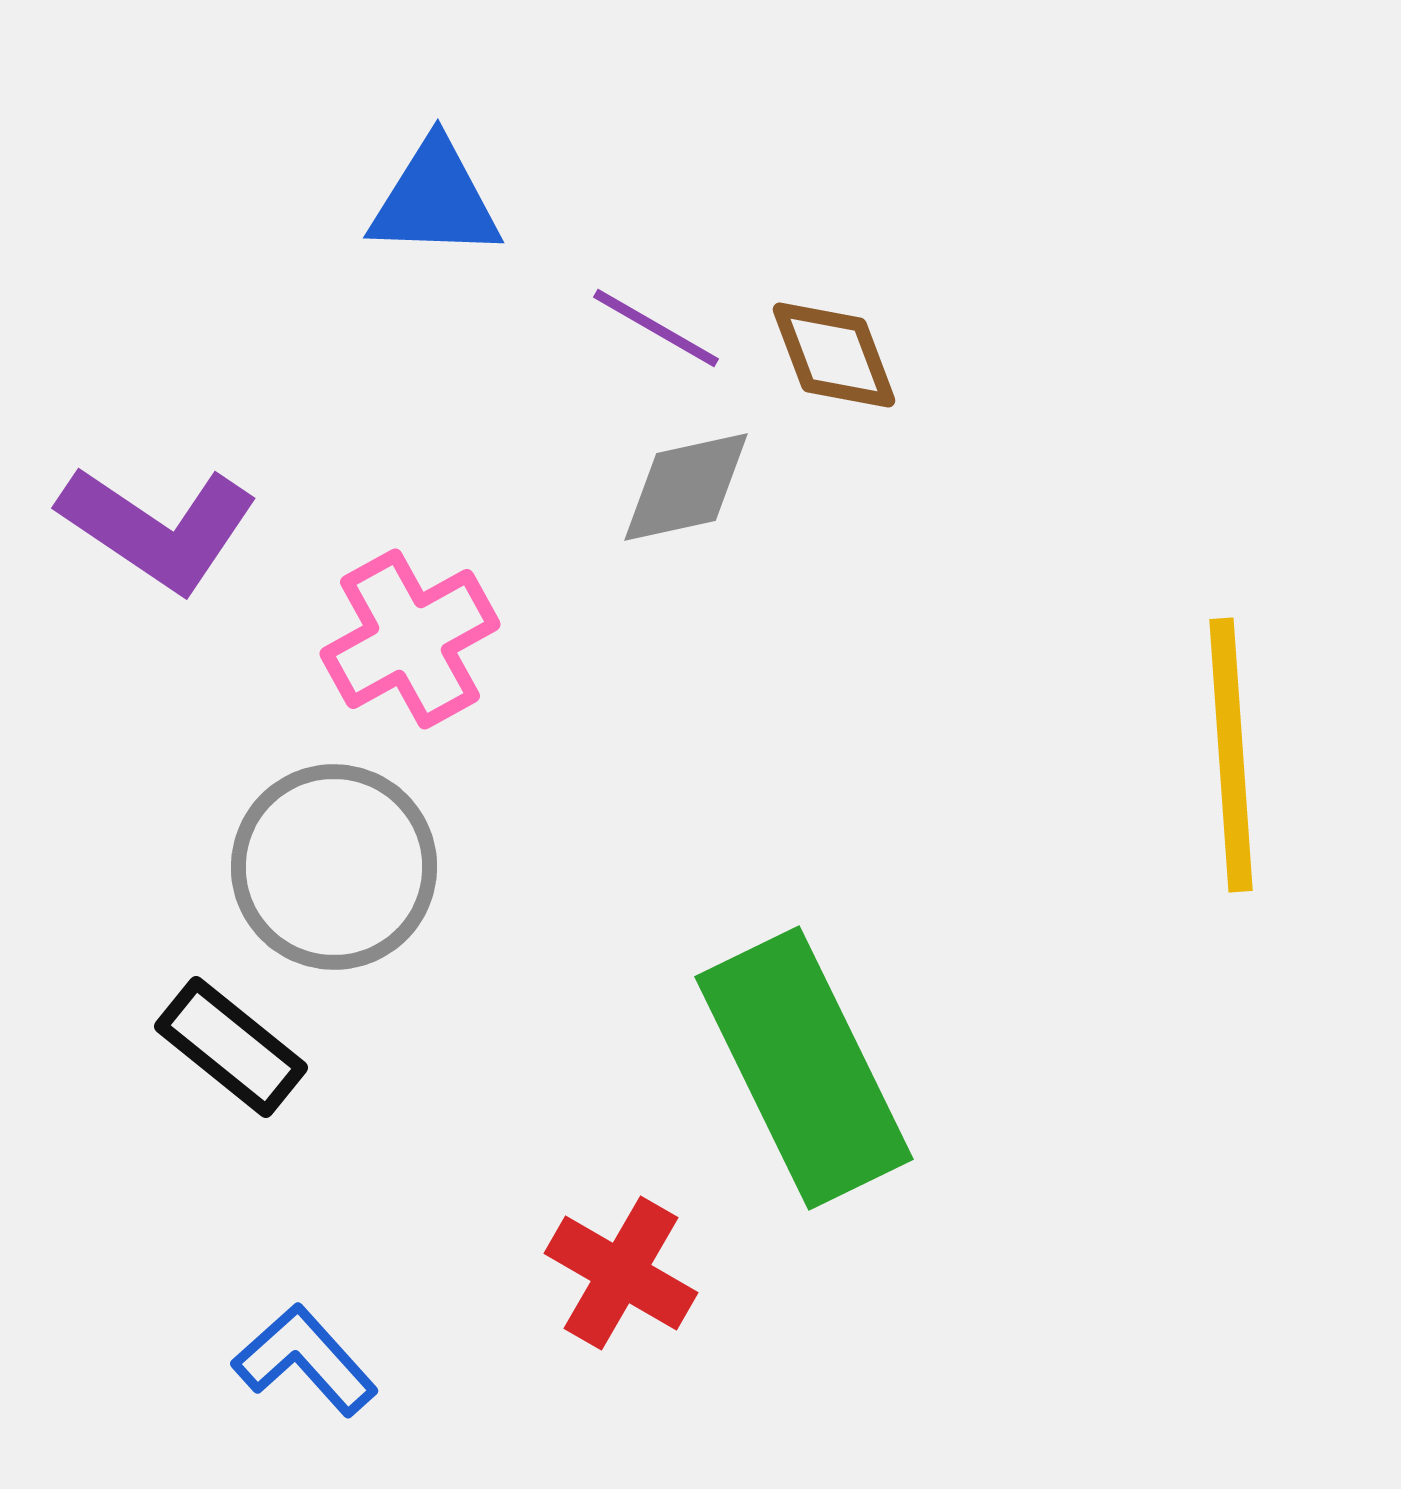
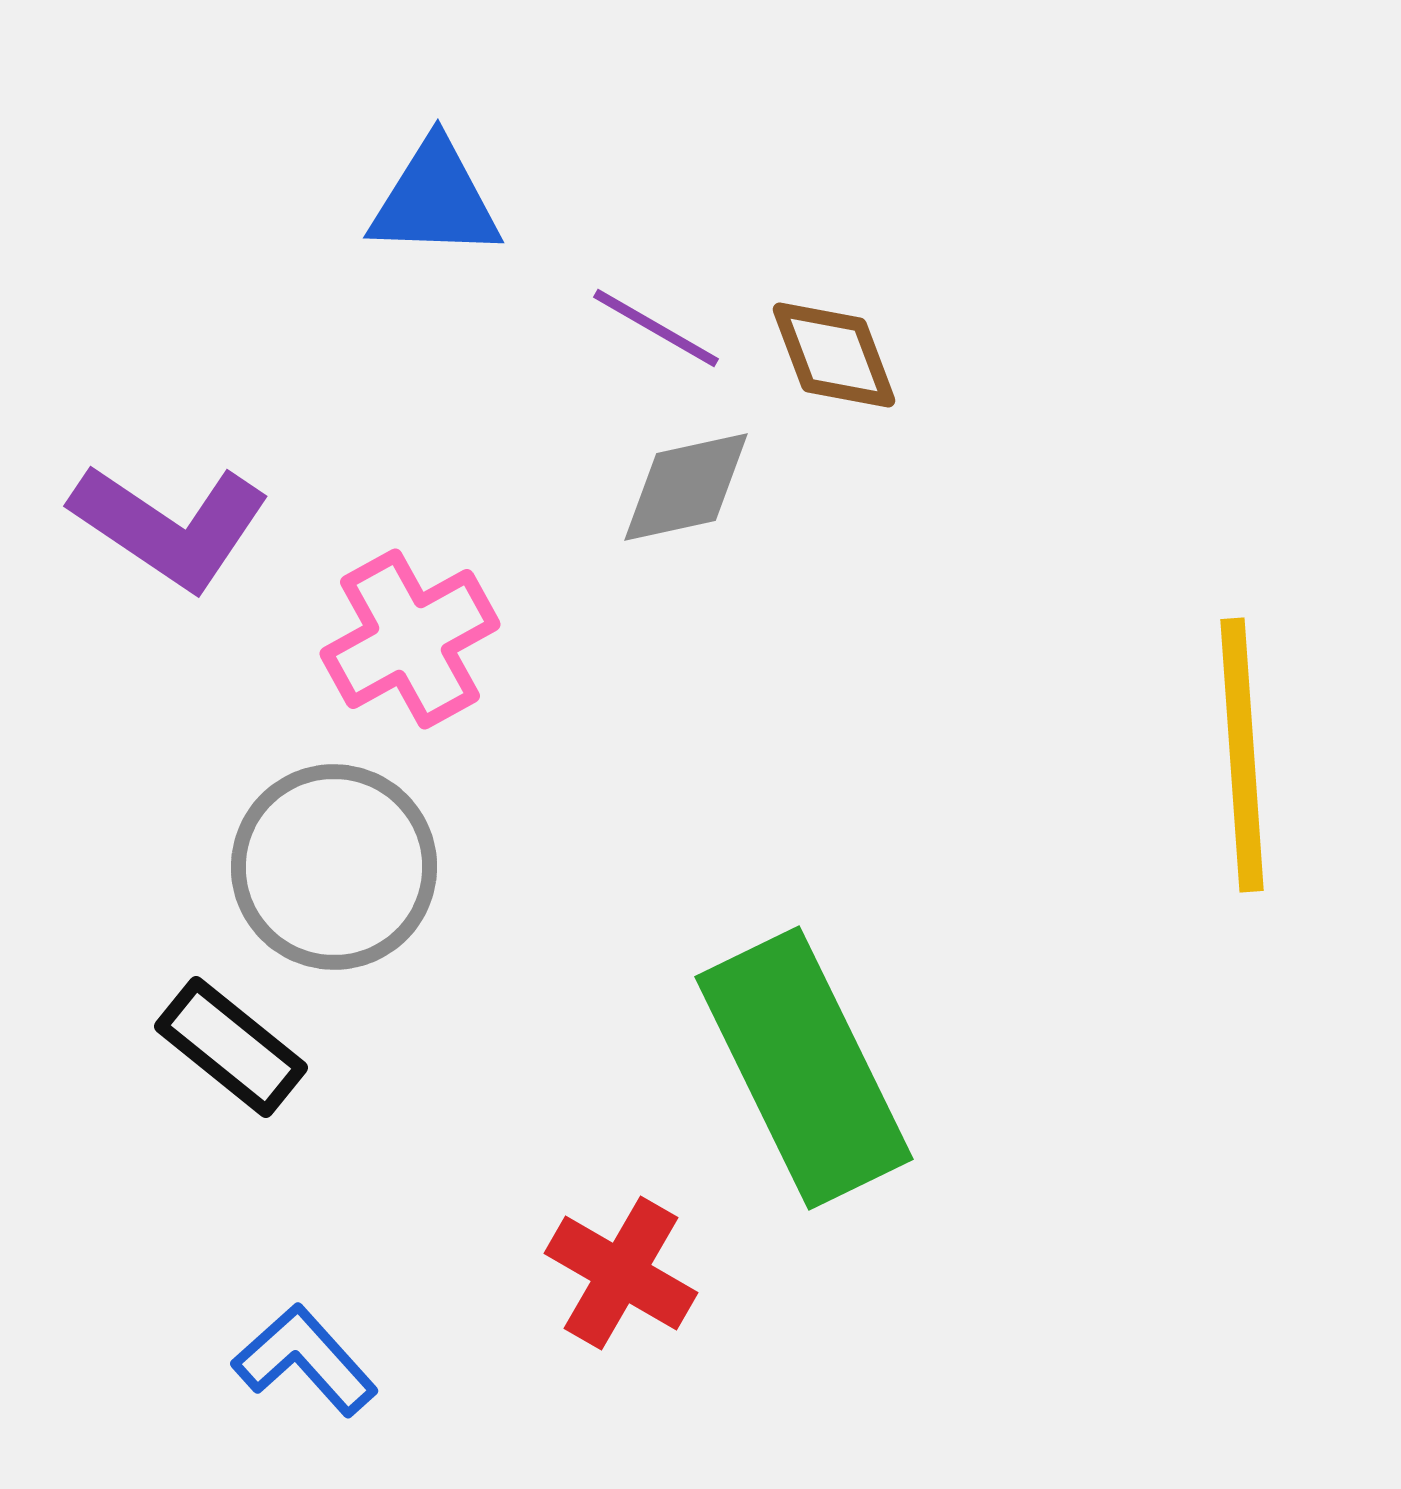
purple L-shape: moved 12 px right, 2 px up
yellow line: moved 11 px right
